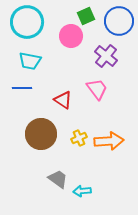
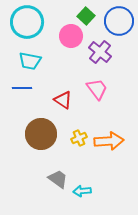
green square: rotated 24 degrees counterclockwise
purple cross: moved 6 px left, 4 px up
